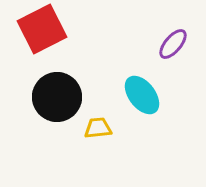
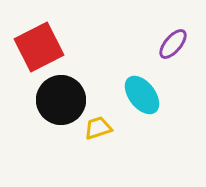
red square: moved 3 px left, 18 px down
black circle: moved 4 px right, 3 px down
yellow trapezoid: rotated 12 degrees counterclockwise
